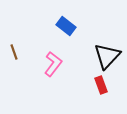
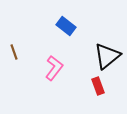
black triangle: rotated 8 degrees clockwise
pink L-shape: moved 1 px right, 4 px down
red rectangle: moved 3 px left, 1 px down
